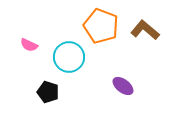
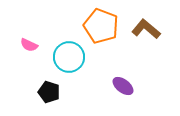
brown L-shape: moved 1 px right, 1 px up
black pentagon: moved 1 px right
